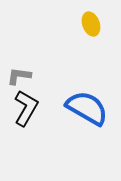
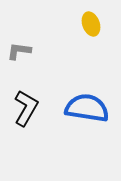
gray L-shape: moved 25 px up
blue semicircle: rotated 21 degrees counterclockwise
